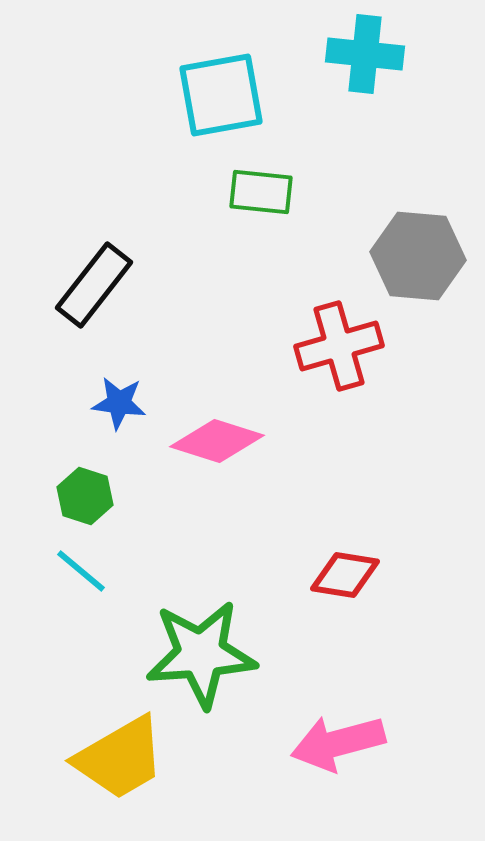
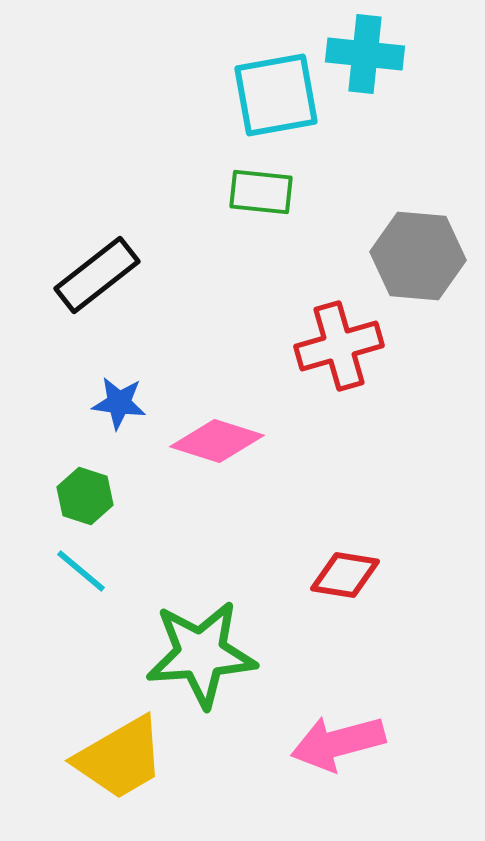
cyan square: moved 55 px right
black rectangle: moved 3 px right, 10 px up; rotated 14 degrees clockwise
